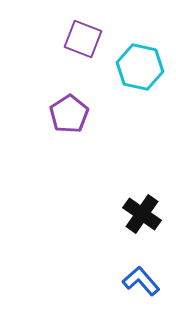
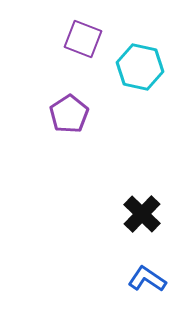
black cross: rotated 9 degrees clockwise
blue L-shape: moved 6 px right, 2 px up; rotated 15 degrees counterclockwise
